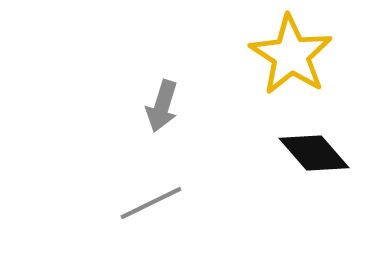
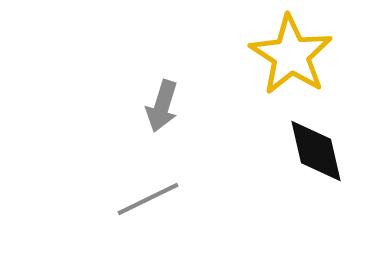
black diamond: moved 2 px right, 2 px up; rotated 28 degrees clockwise
gray line: moved 3 px left, 4 px up
